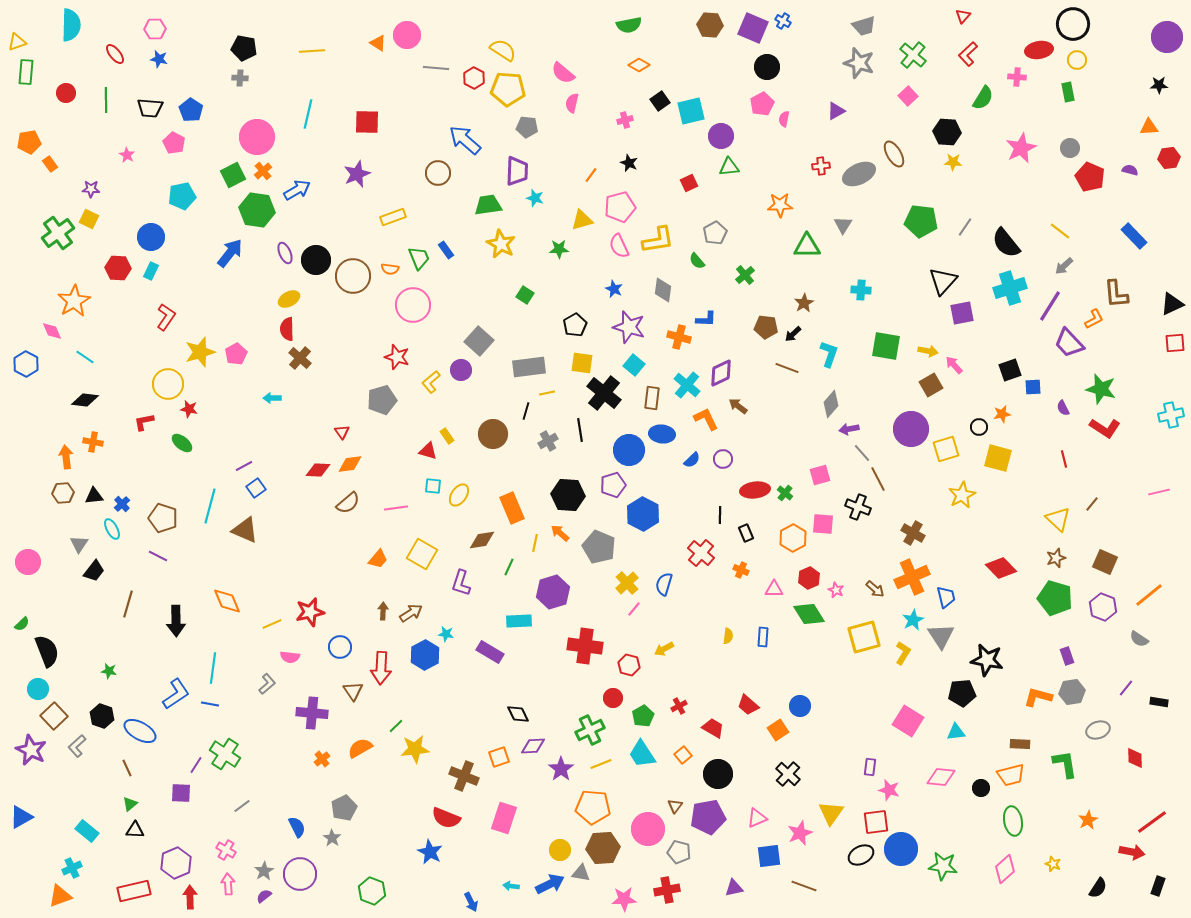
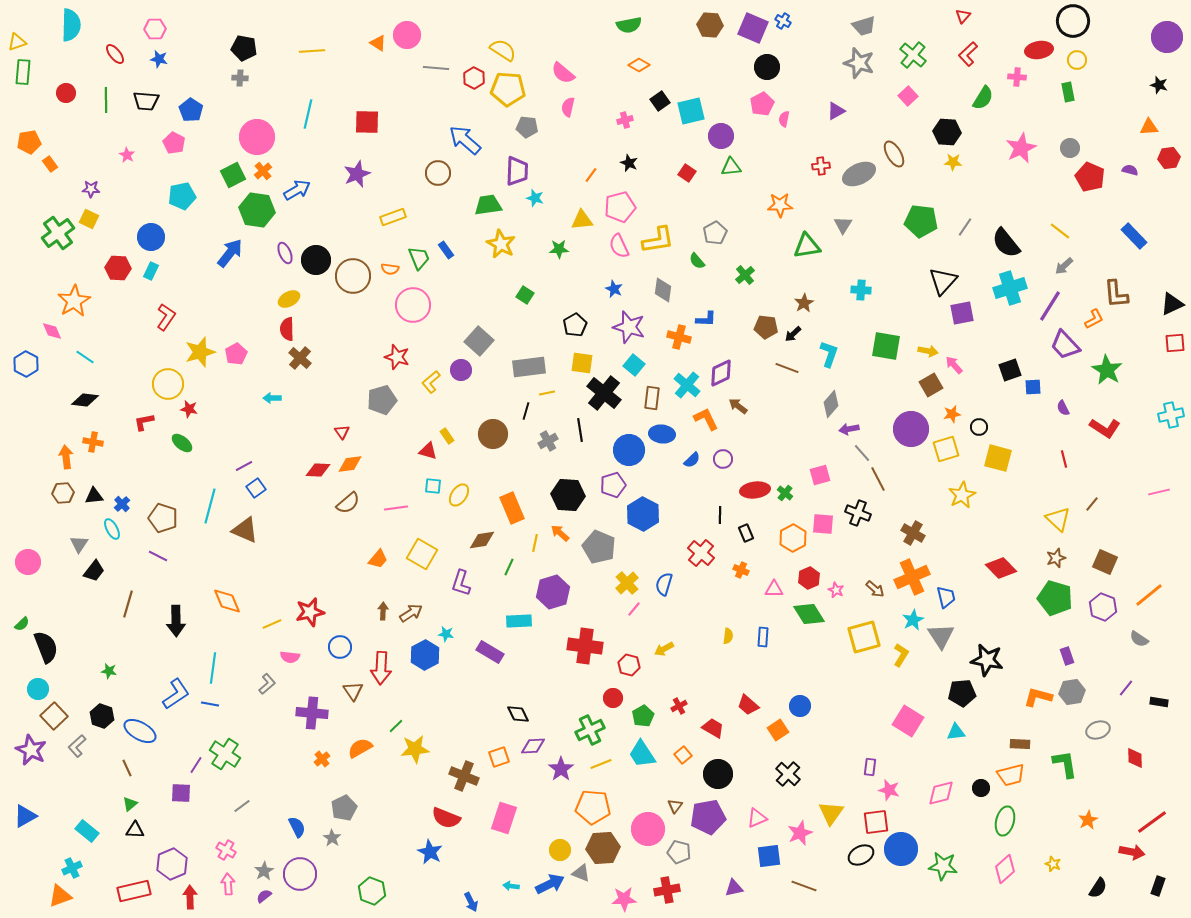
black circle at (1073, 24): moved 3 px up
green rectangle at (26, 72): moved 3 px left
black star at (1159, 85): rotated 18 degrees clockwise
pink semicircle at (572, 103): moved 4 px left, 4 px down
black trapezoid at (150, 108): moved 4 px left, 7 px up
green triangle at (729, 167): moved 2 px right
red square at (689, 183): moved 2 px left, 10 px up; rotated 30 degrees counterclockwise
yellow triangle at (582, 220): rotated 10 degrees clockwise
green triangle at (807, 246): rotated 8 degrees counterclockwise
purple trapezoid at (1069, 343): moved 4 px left, 2 px down
green star at (1101, 389): moved 6 px right, 19 px up; rotated 16 degrees clockwise
orange star at (1002, 414): moved 50 px left
black cross at (858, 507): moved 6 px down
black semicircle at (47, 651): moved 1 px left, 4 px up
yellow L-shape at (903, 653): moved 2 px left, 2 px down
pink diamond at (941, 777): moved 16 px down; rotated 20 degrees counterclockwise
blue triangle at (21, 817): moved 4 px right, 1 px up
green ellipse at (1013, 821): moved 8 px left; rotated 24 degrees clockwise
purple hexagon at (176, 863): moved 4 px left, 1 px down
gray triangle at (581, 873): rotated 12 degrees clockwise
